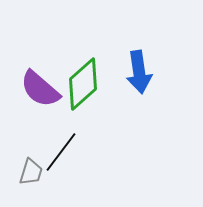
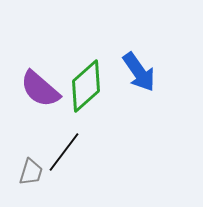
blue arrow: rotated 27 degrees counterclockwise
green diamond: moved 3 px right, 2 px down
black line: moved 3 px right
